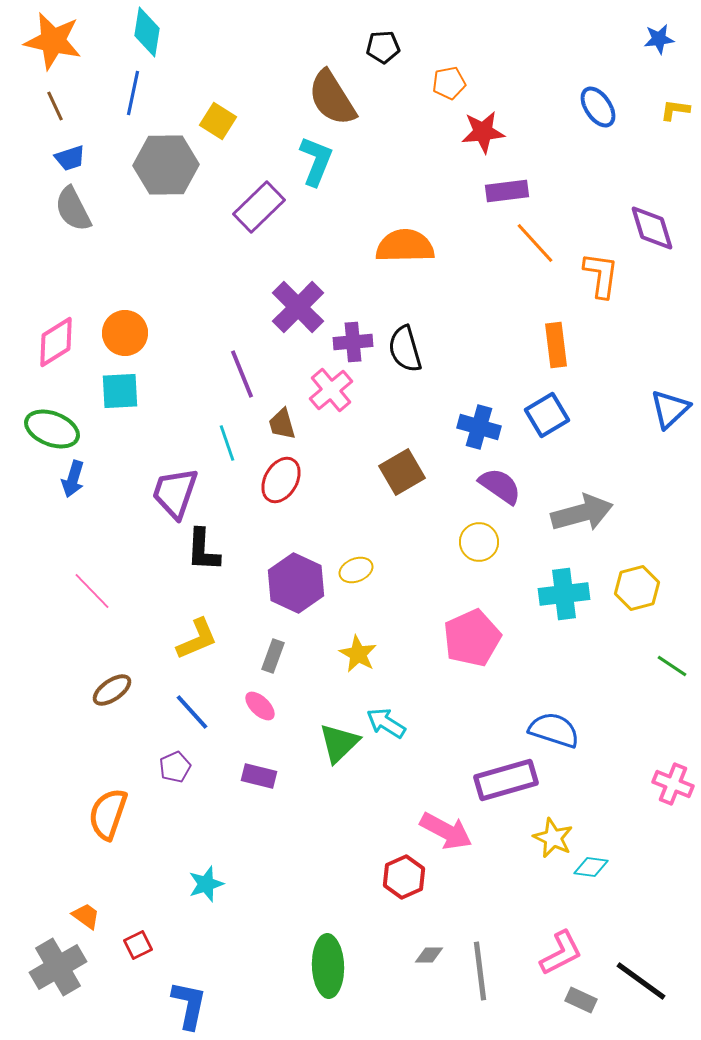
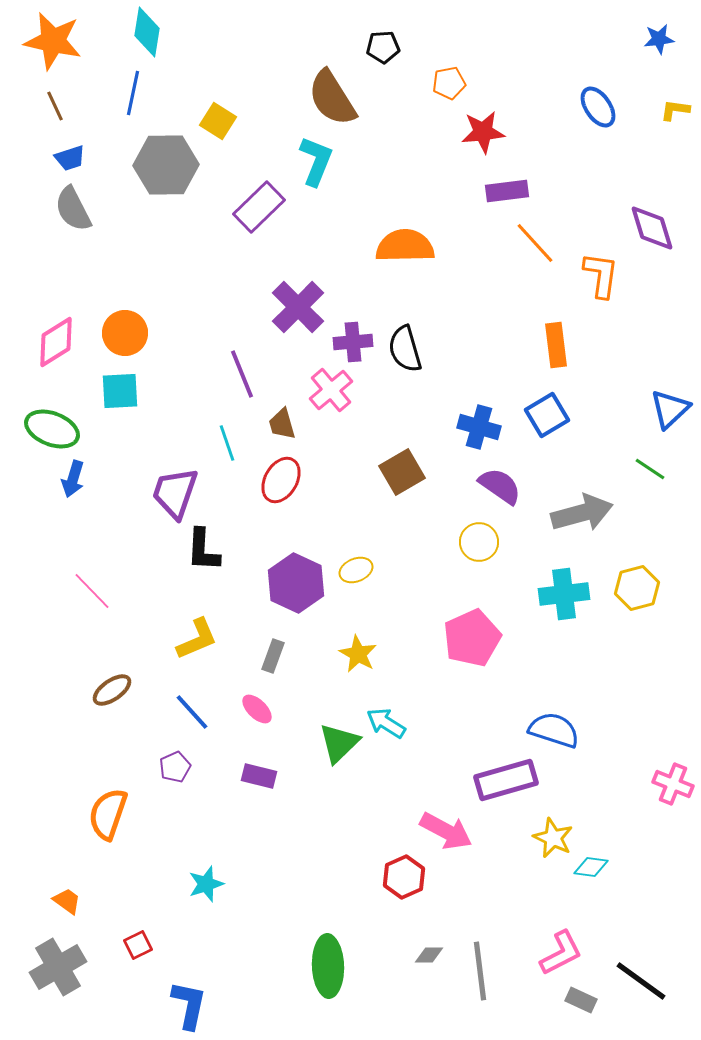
green line at (672, 666): moved 22 px left, 197 px up
pink ellipse at (260, 706): moved 3 px left, 3 px down
orange trapezoid at (86, 916): moved 19 px left, 15 px up
